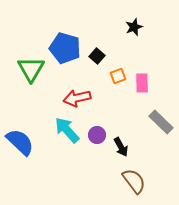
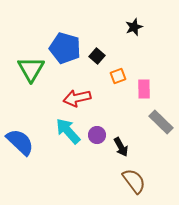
pink rectangle: moved 2 px right, 6 px down
cyan arrow: moved 1 px right, 1 px down
